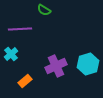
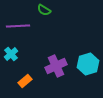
purple line: moved 2 px left, 3 px up
